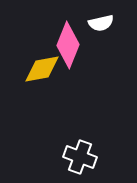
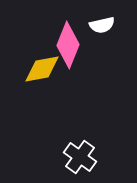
white semicircle: moved 1 px right, 2 px down
white cross: rotated 16 degrees clockwise
